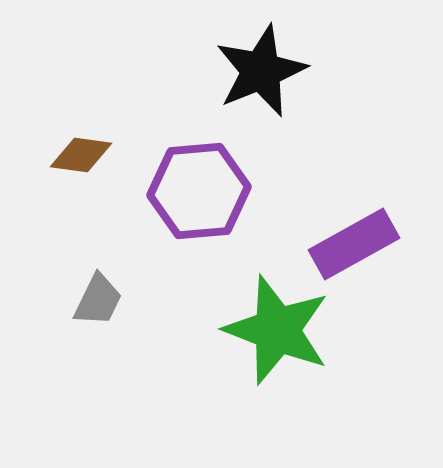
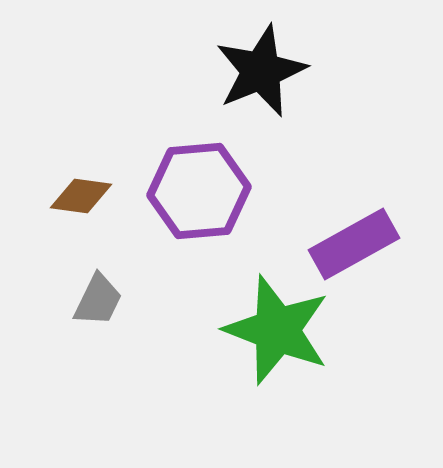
brown diamond: moved 41 px down
